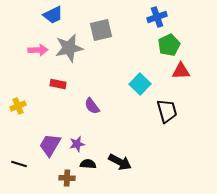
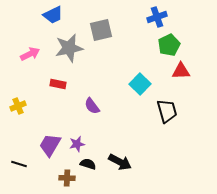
pink arrow: moved 8 px left, 4 px down; rotated 24 degrees counterclockwise
black semicircle: rotated 14 degrees clockwise
